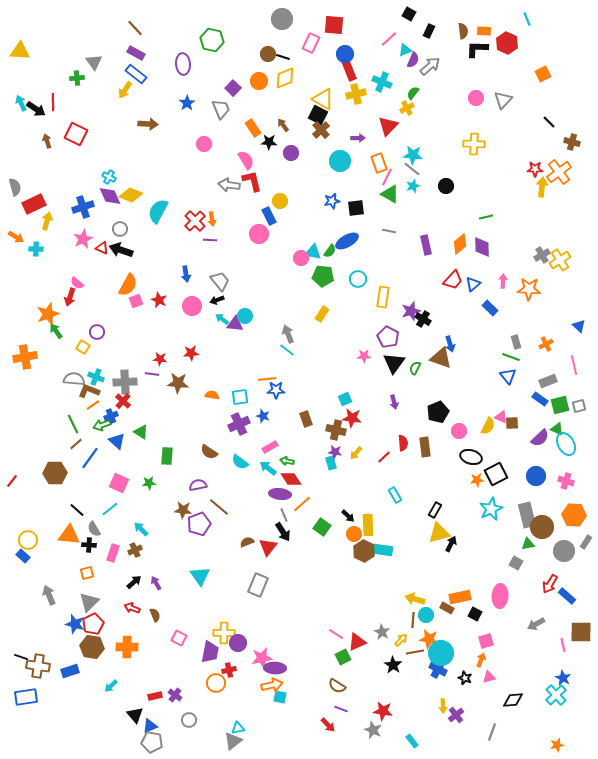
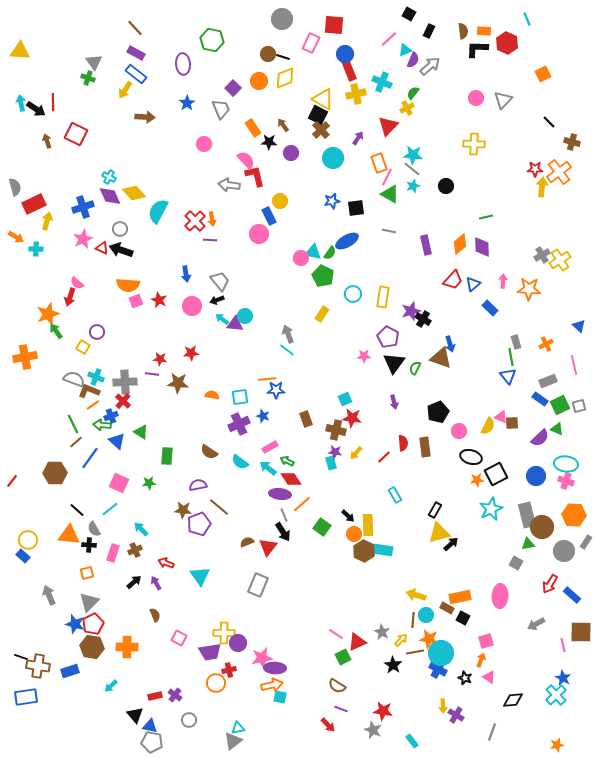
green cross at (77, 78): moved 11 px right; rotated 24 degrees clockwise
cyan arrow at (21, 103): rotated 14 degrees clockwise
brown arrow at (148, 124): moved 3 px left, 7 px up
purple arrow at (358, 138): rotated 56 degrees counterclockwise
pink semicircle at (246, 160): rotated 12 degrees counterclockwise
cyan circle at (340, 161): moved 7 px left, 3 px up
red L-shape at (252, 181): moved 3 px right, 5 px up
yellow diamond at (131, 195): moved 3 px right, 2 px up; rotated 25 degrees clockwise
green semicircle at (330, 251): moved 2 px down
green pentagon at (323, 276): rotated 20 degrees clockwise
cyan circle at (358, 279): moved 5 px left, 15 px down
orange semicircle at (128, 285): rotated 65 degrees clockwise
green line at (511, 357): rotated 60 degrees clockwise
gray semicircle at (74, 379): rotated 15 degrees clockwise
green square at (560, 405): rotated 12 degrees counterclockwise
green arrow at (102, 425): rotated 24 degrees clockwise
brown line at (76, 444): moved 2 px up
cyan ellipse at (566, 444): moved 20 px down; rotated 55 degrees counterclockwise
green arrow at (287, 461): rotated 16 degrees clockwise
black arrow at (451, 544): rotated 21 degrees clockwise
blue rectangle at (567, 596): moved 5 px right, 1 px up
yellow arrow at (415, 599): moved 1 px right, 4 px up
red arrow at (132, 608): moved 34 px right, 45 px up
black square at (475, 614): moved 12 px left, 4 px down
purple trapezoid at (210, 652): rotated 70 degrees clockwise
pink triangle at (489, 677): rotated 48 degrees clockwise
purple cross at (456, 715): rotated 21 degrees counterclockwise
blue triangle at (150, 726): rotated 35 degrees clockwise
